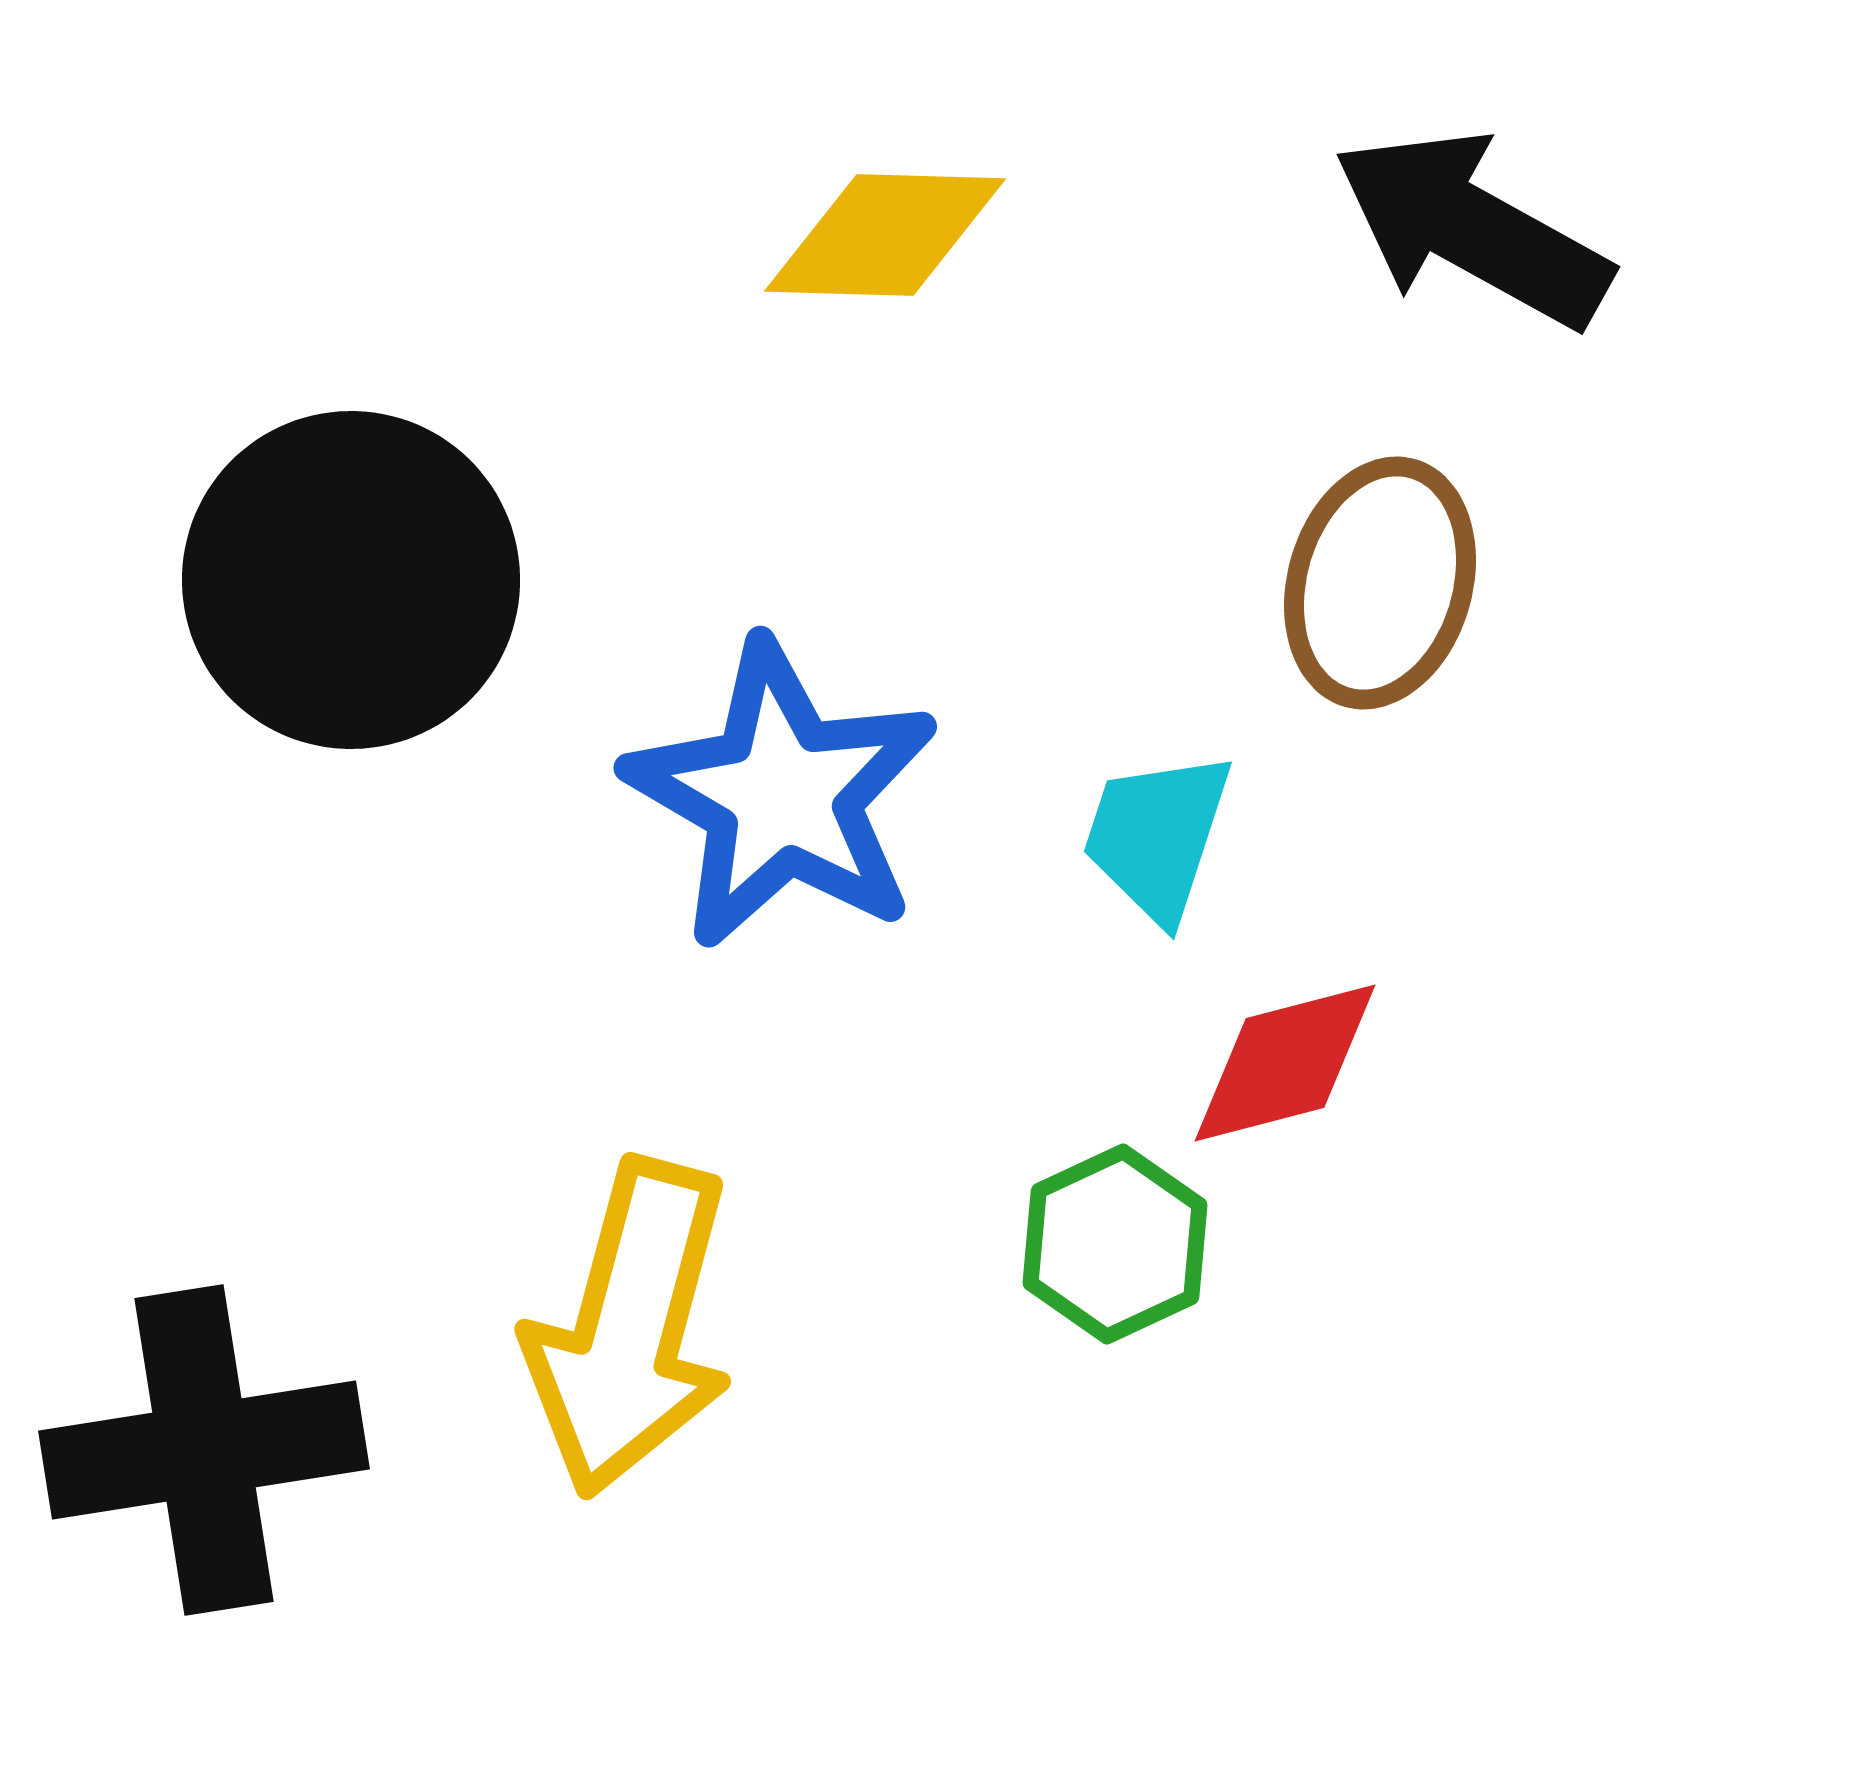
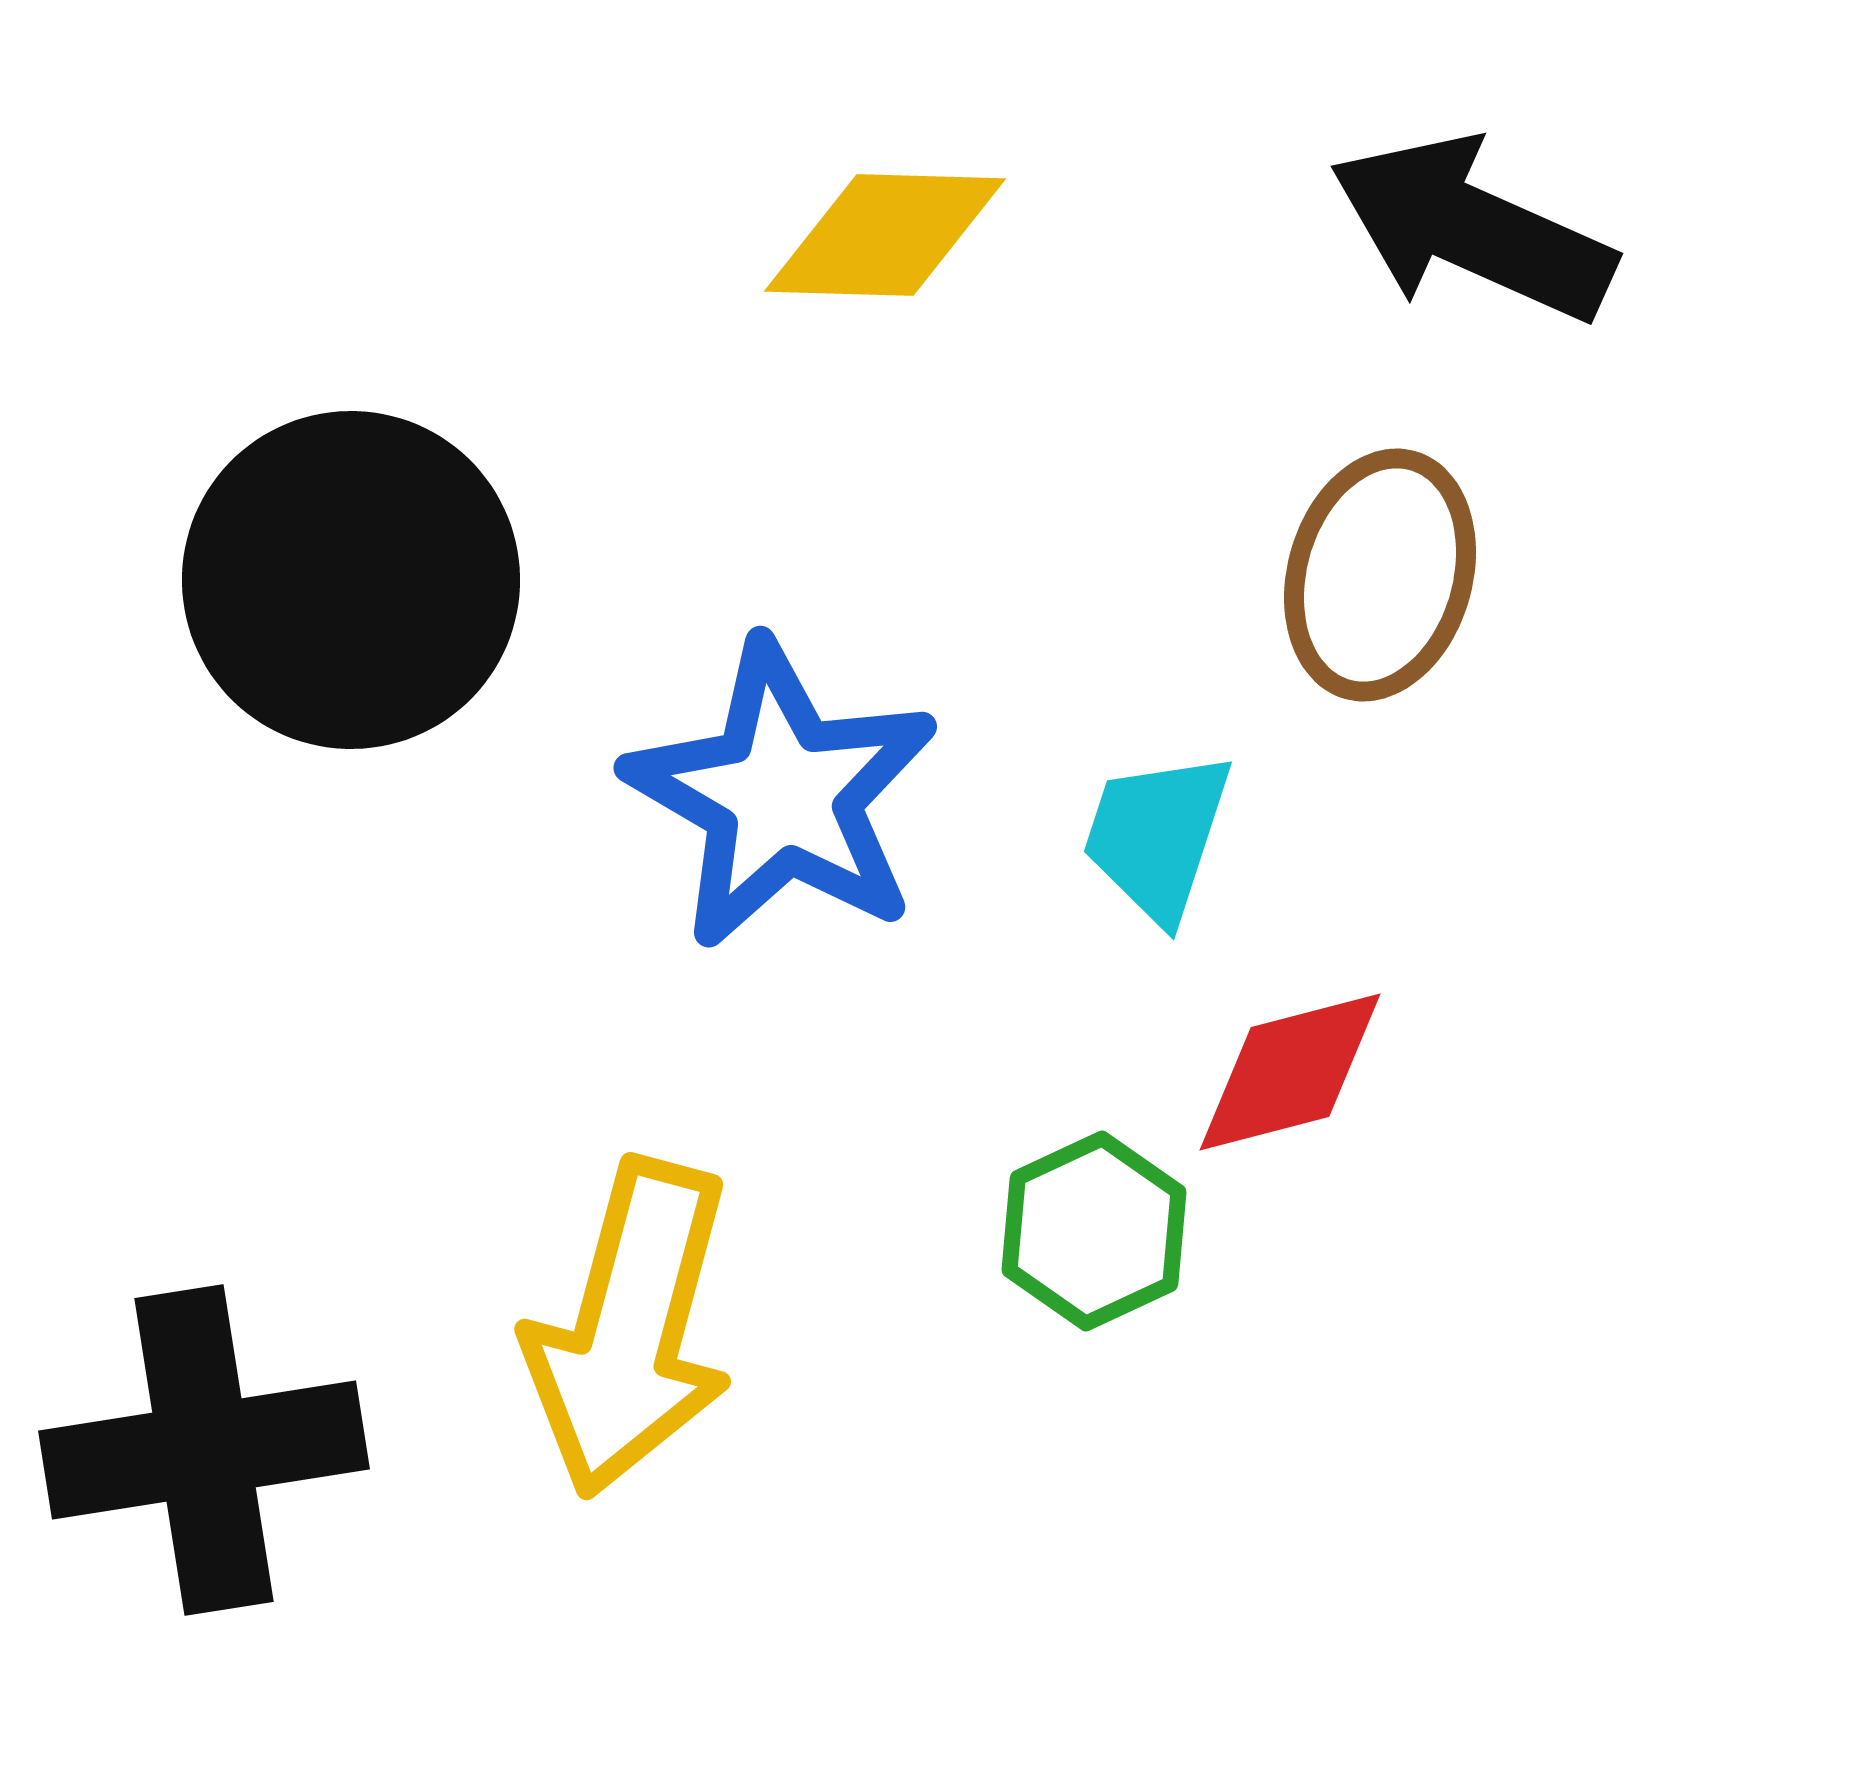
black arrow: rotated 5 degrees counterclockwise
brown ellipse: moved 8 px up
red diamond: moved 5 px right, 9 px down
green hexagon: moved 21 px left, 13 px up
